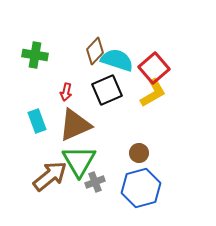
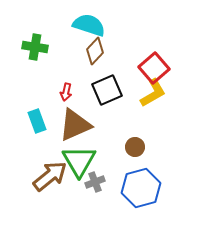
green cross: moved 8 px up
cyan semicircle: moved 28 px left, 35 px up
brown circle: moved 4 px left, 6 px up
